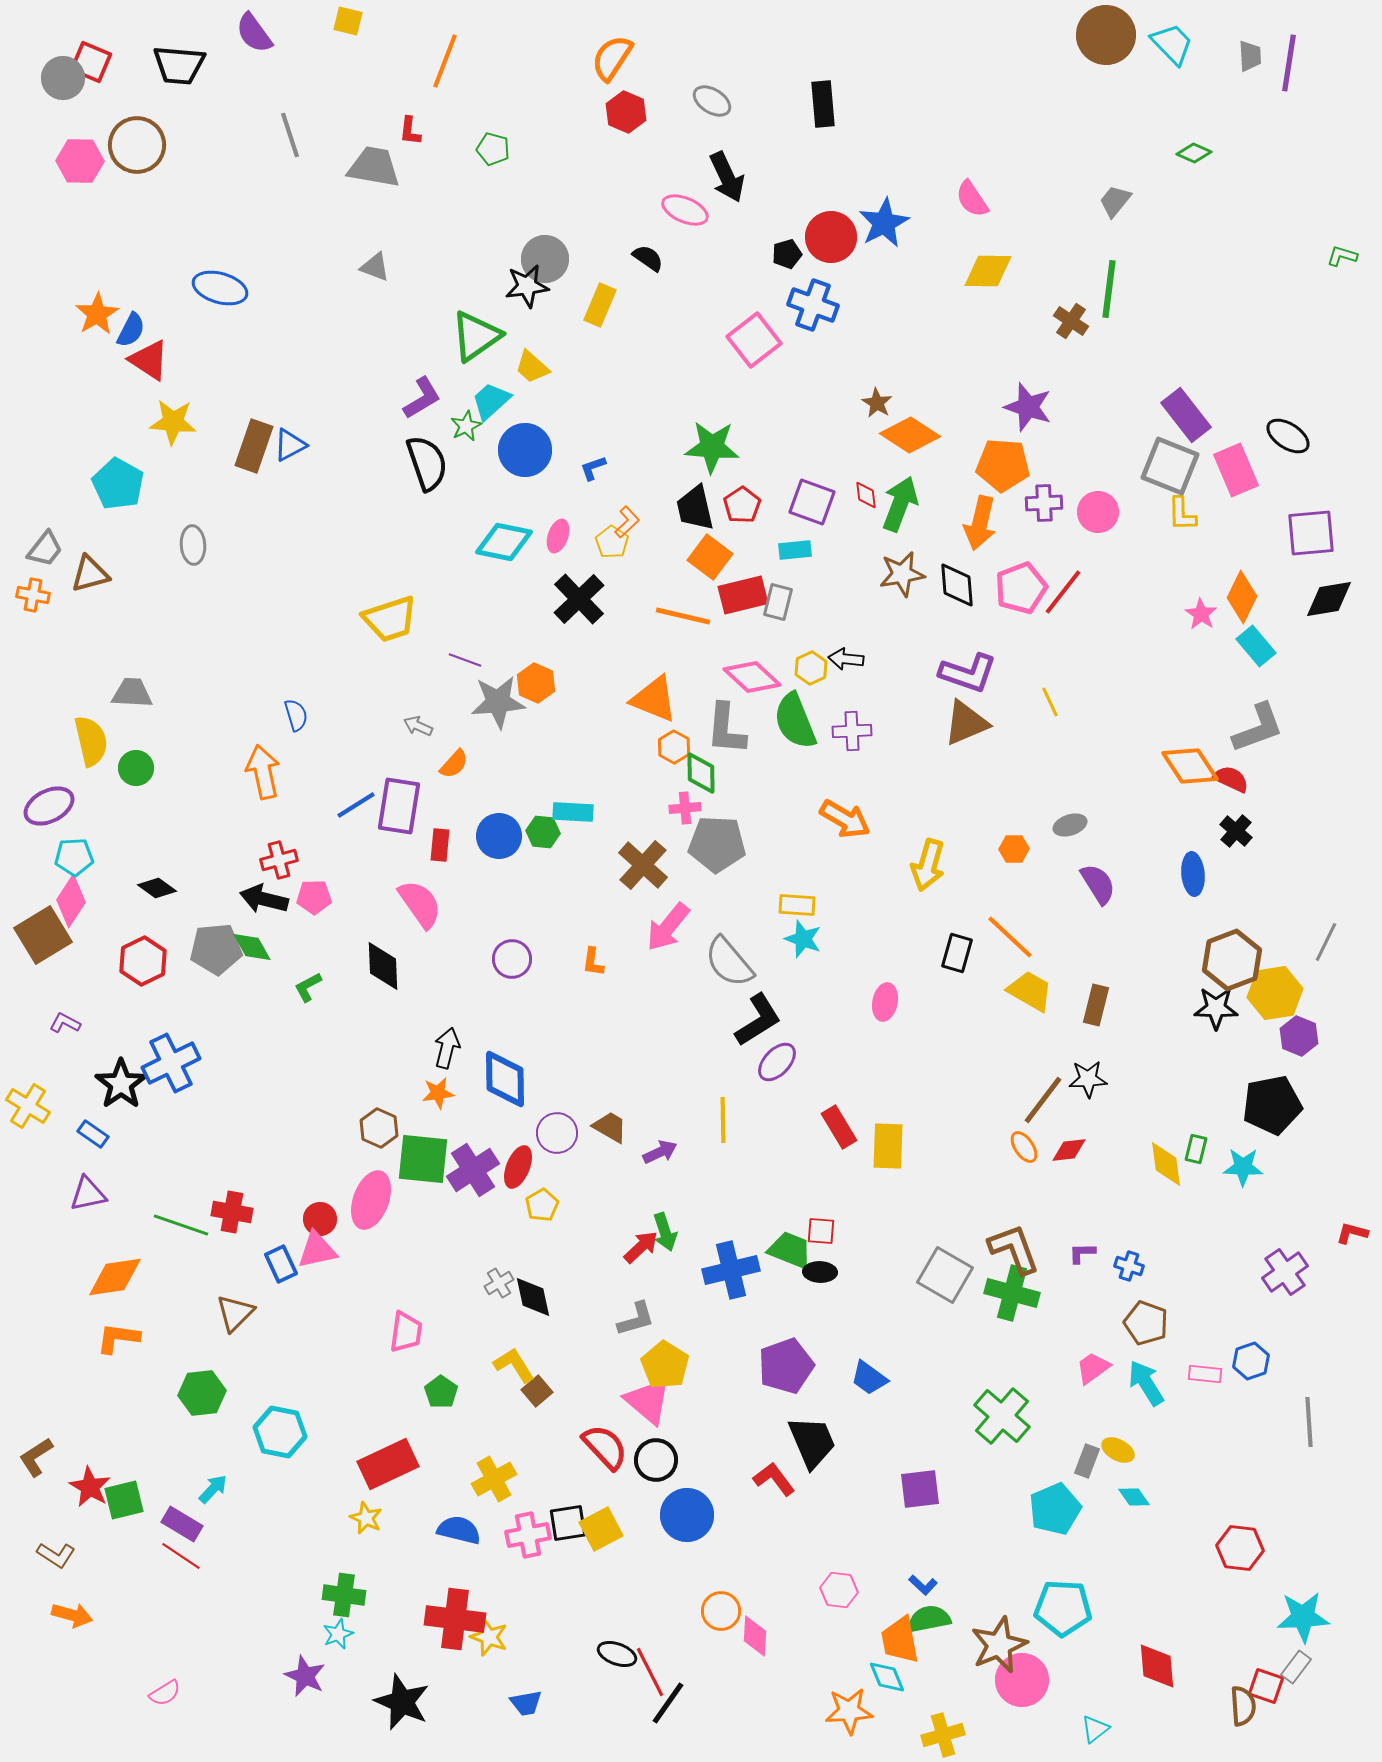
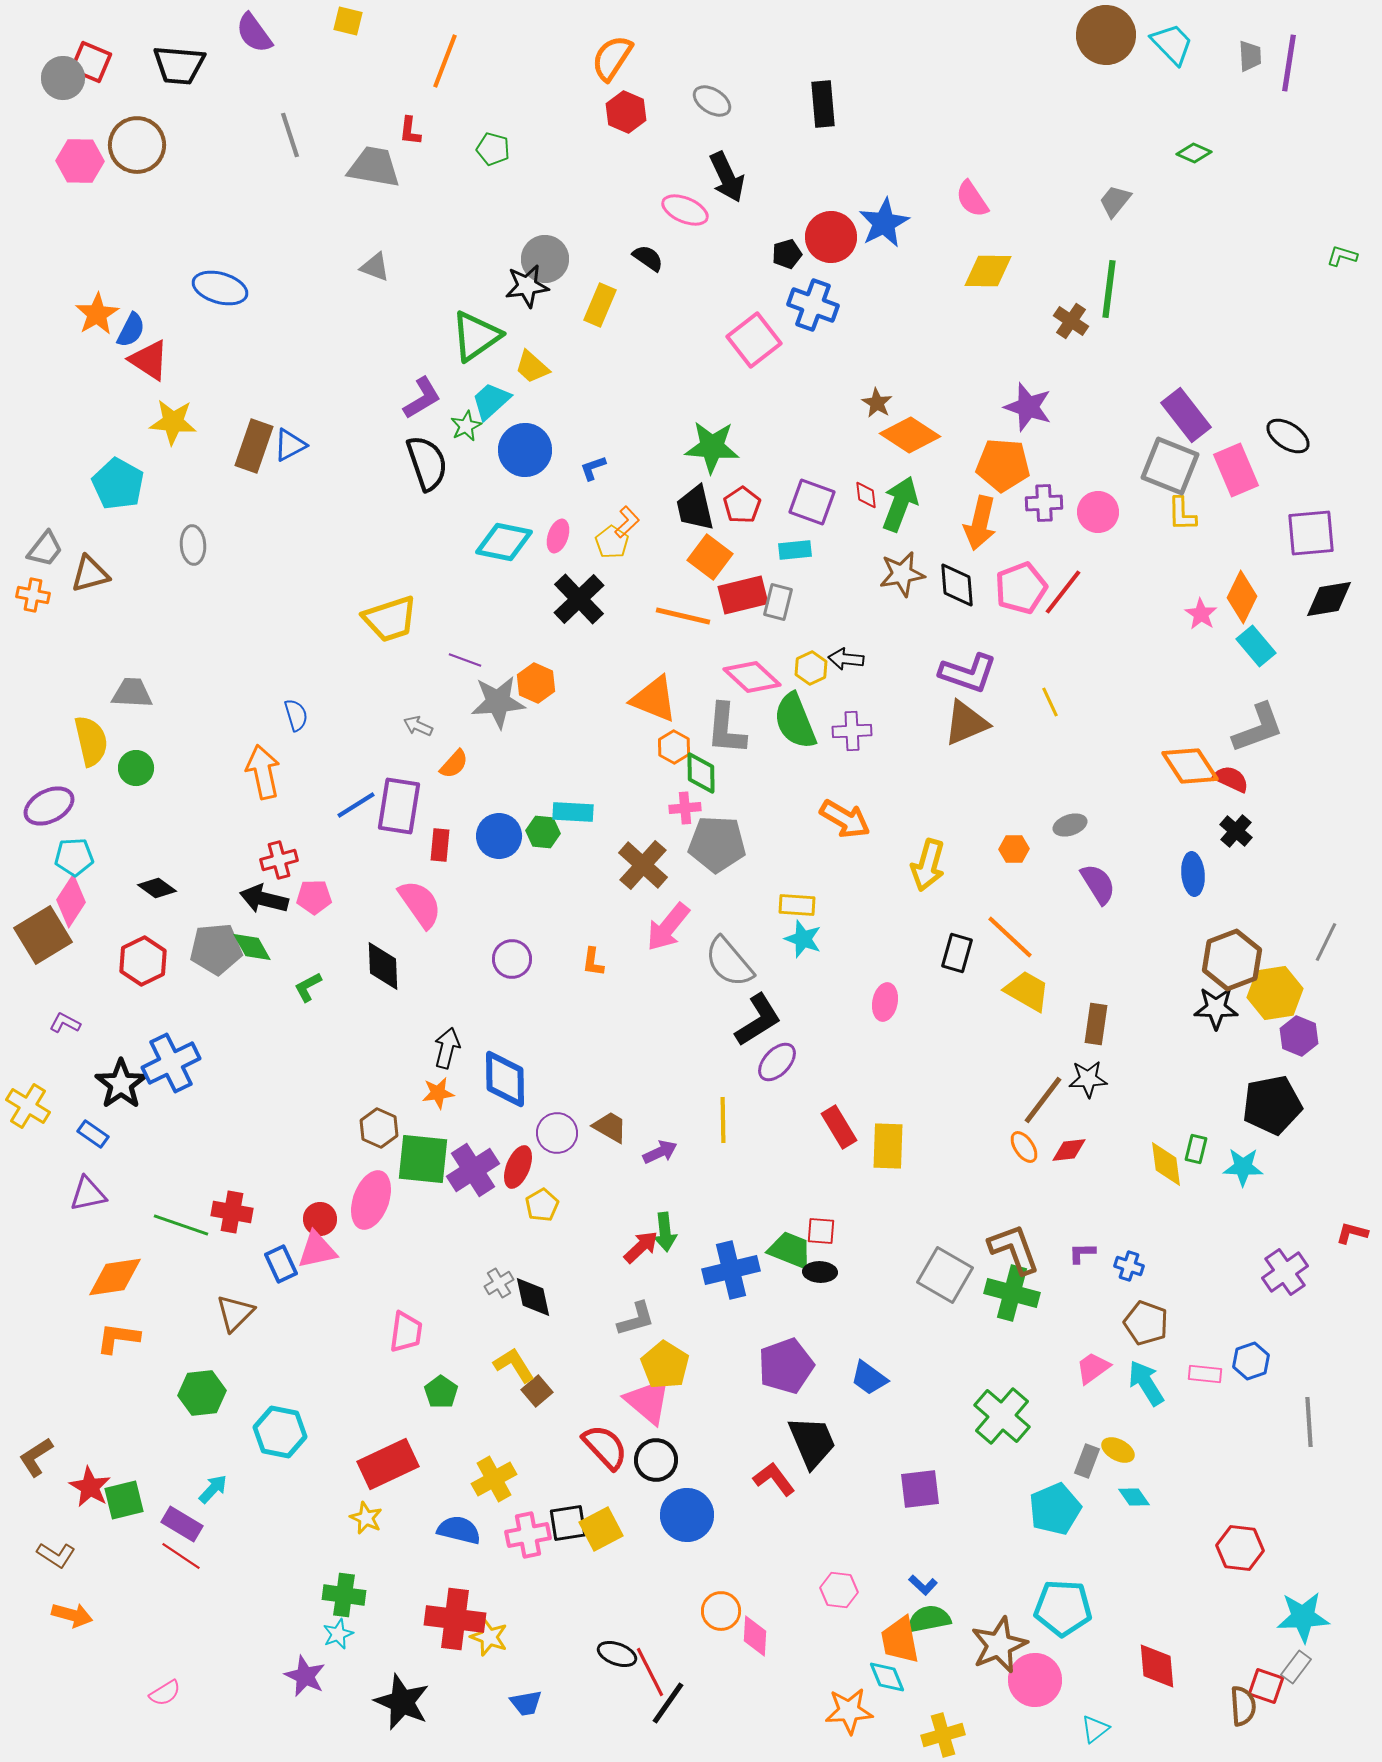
yellow trapezoid at (1030, 991): moved 3 px left
brown rectangle at (1096, 1005): moved 19 px down; rotated 6 degrees counterclockwise
green arrow at (665, 1232): rotated 12 degrees clockwise
pink circle at (1022, 1680): moved 13 px right
